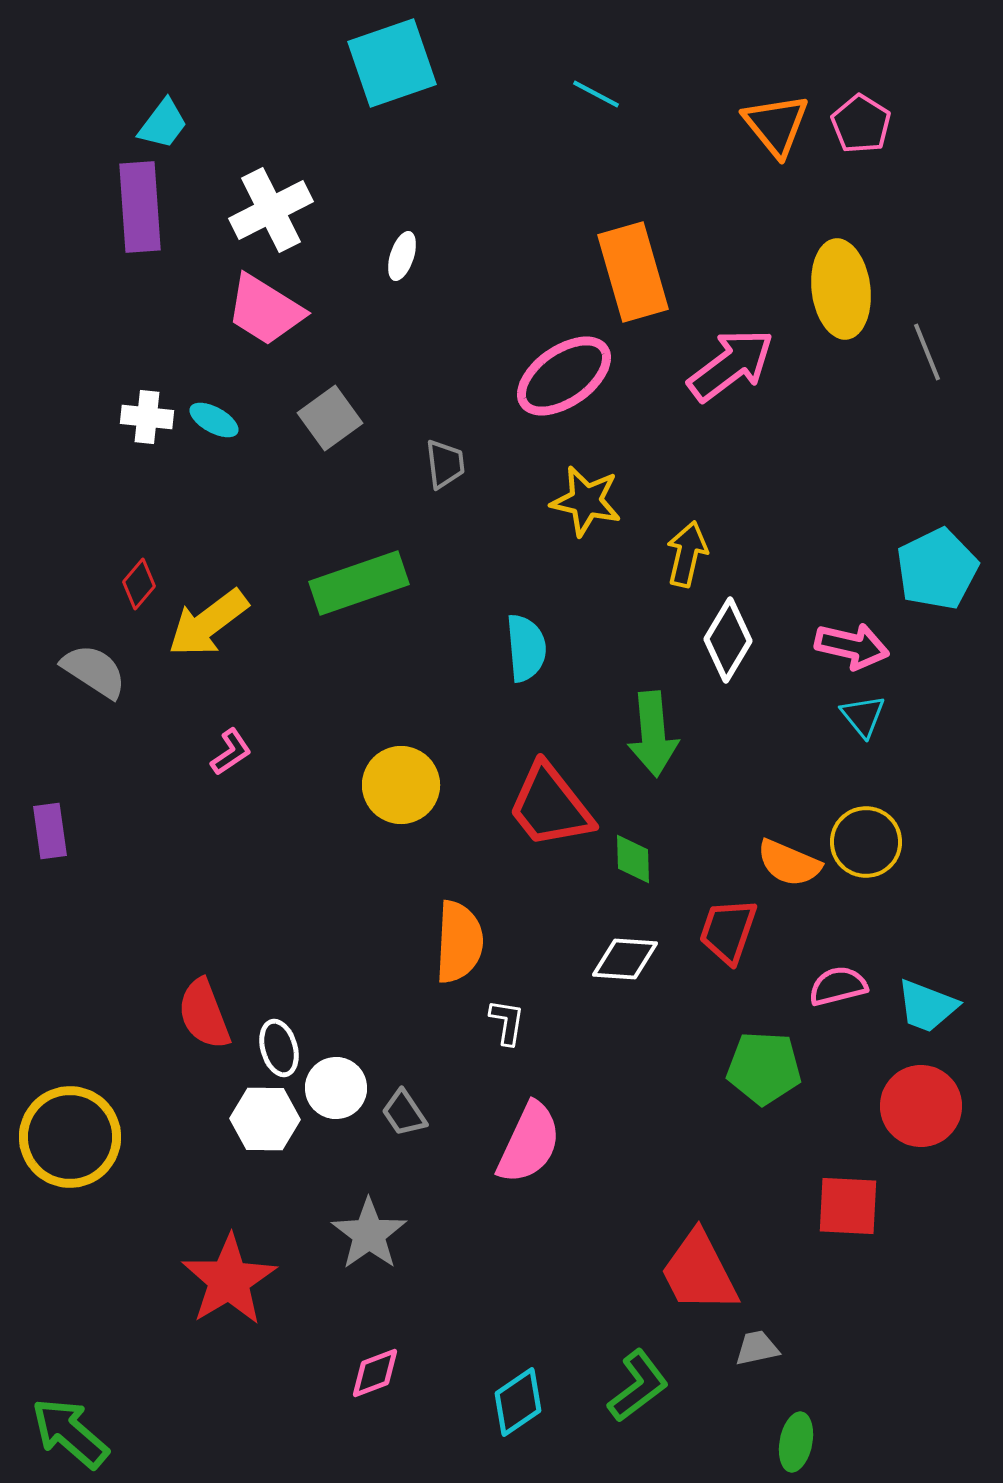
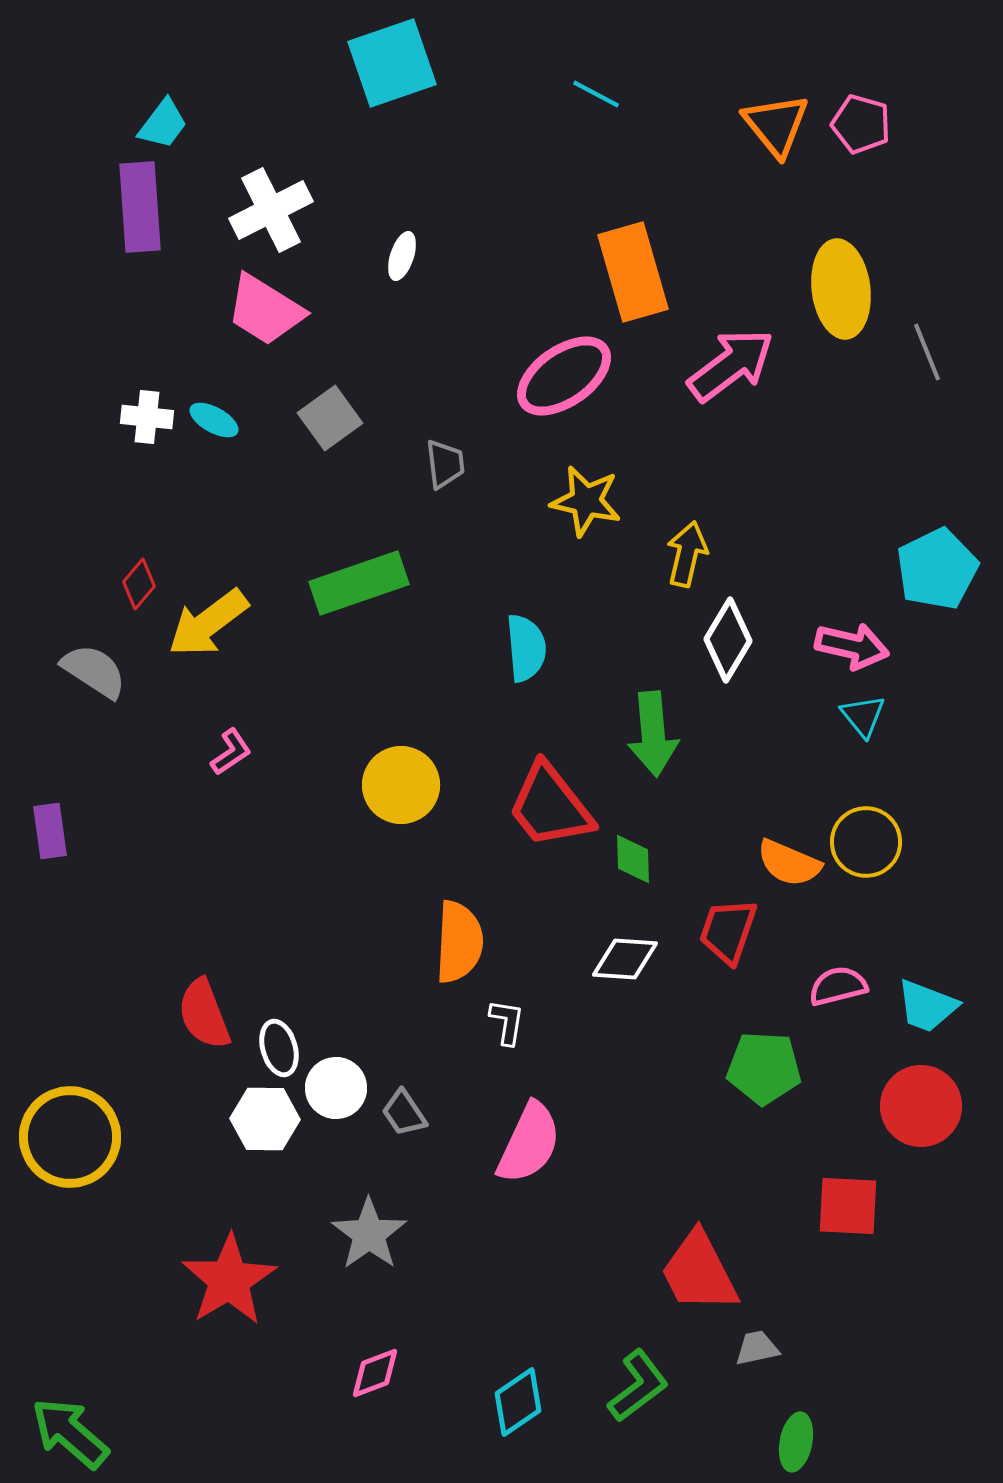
pink pentagon at (861, 124): rotated 16 degrees counterclockwise
